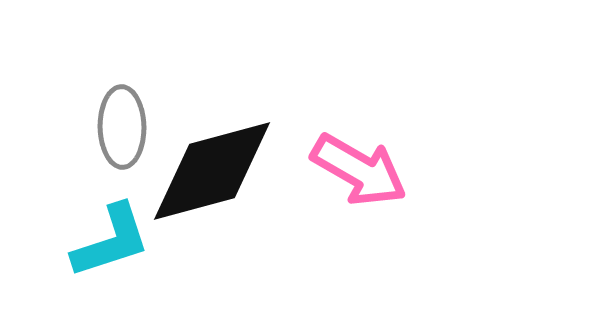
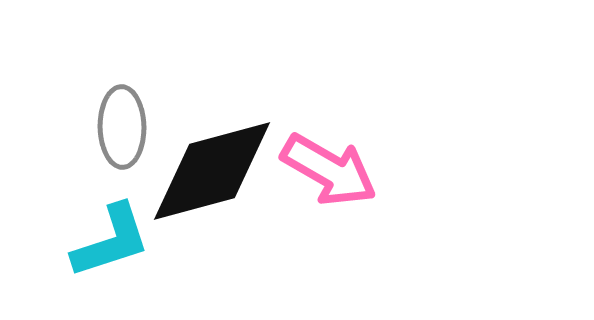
pink arrow: moved 30 px left
